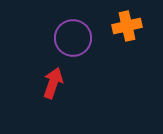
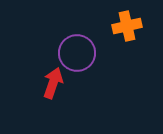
purple circle: moved 4 px right, 15 px down
